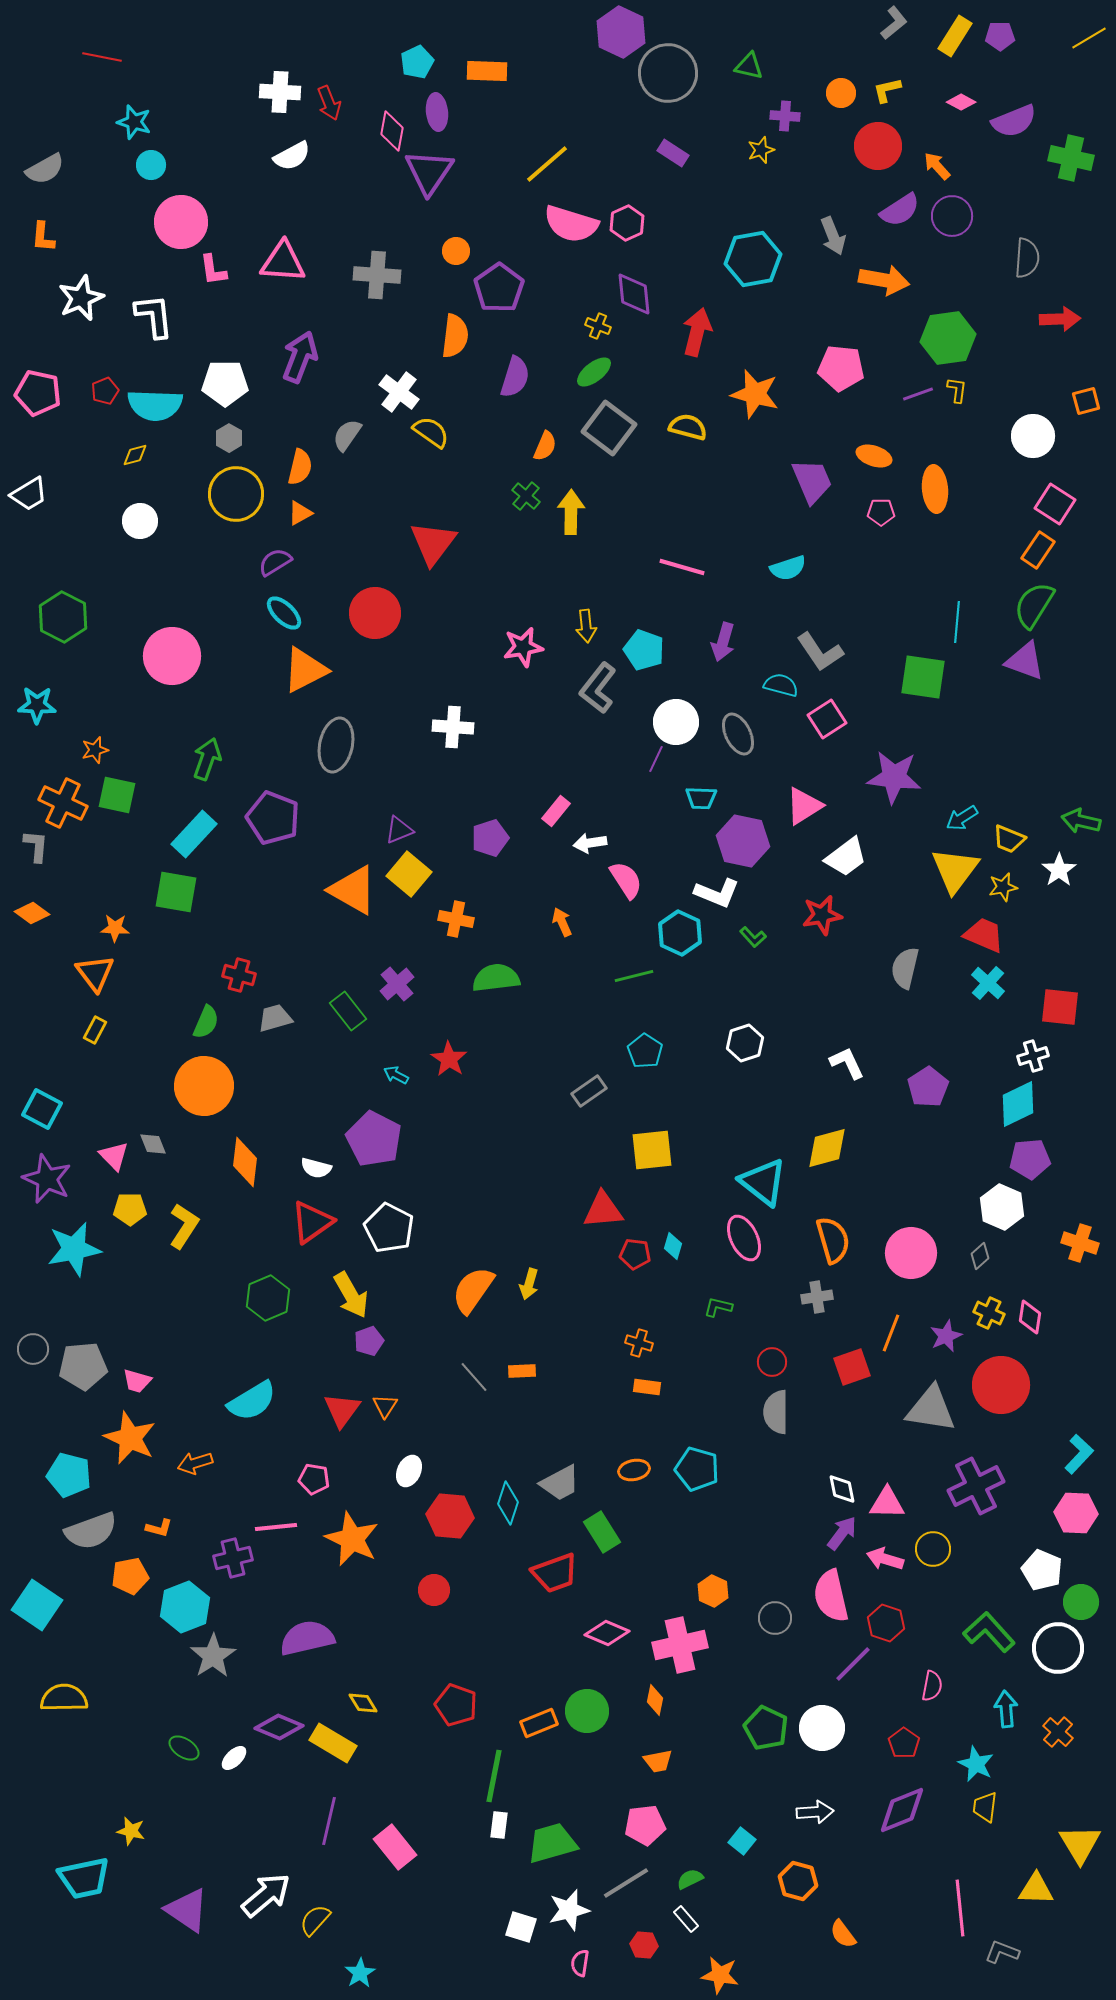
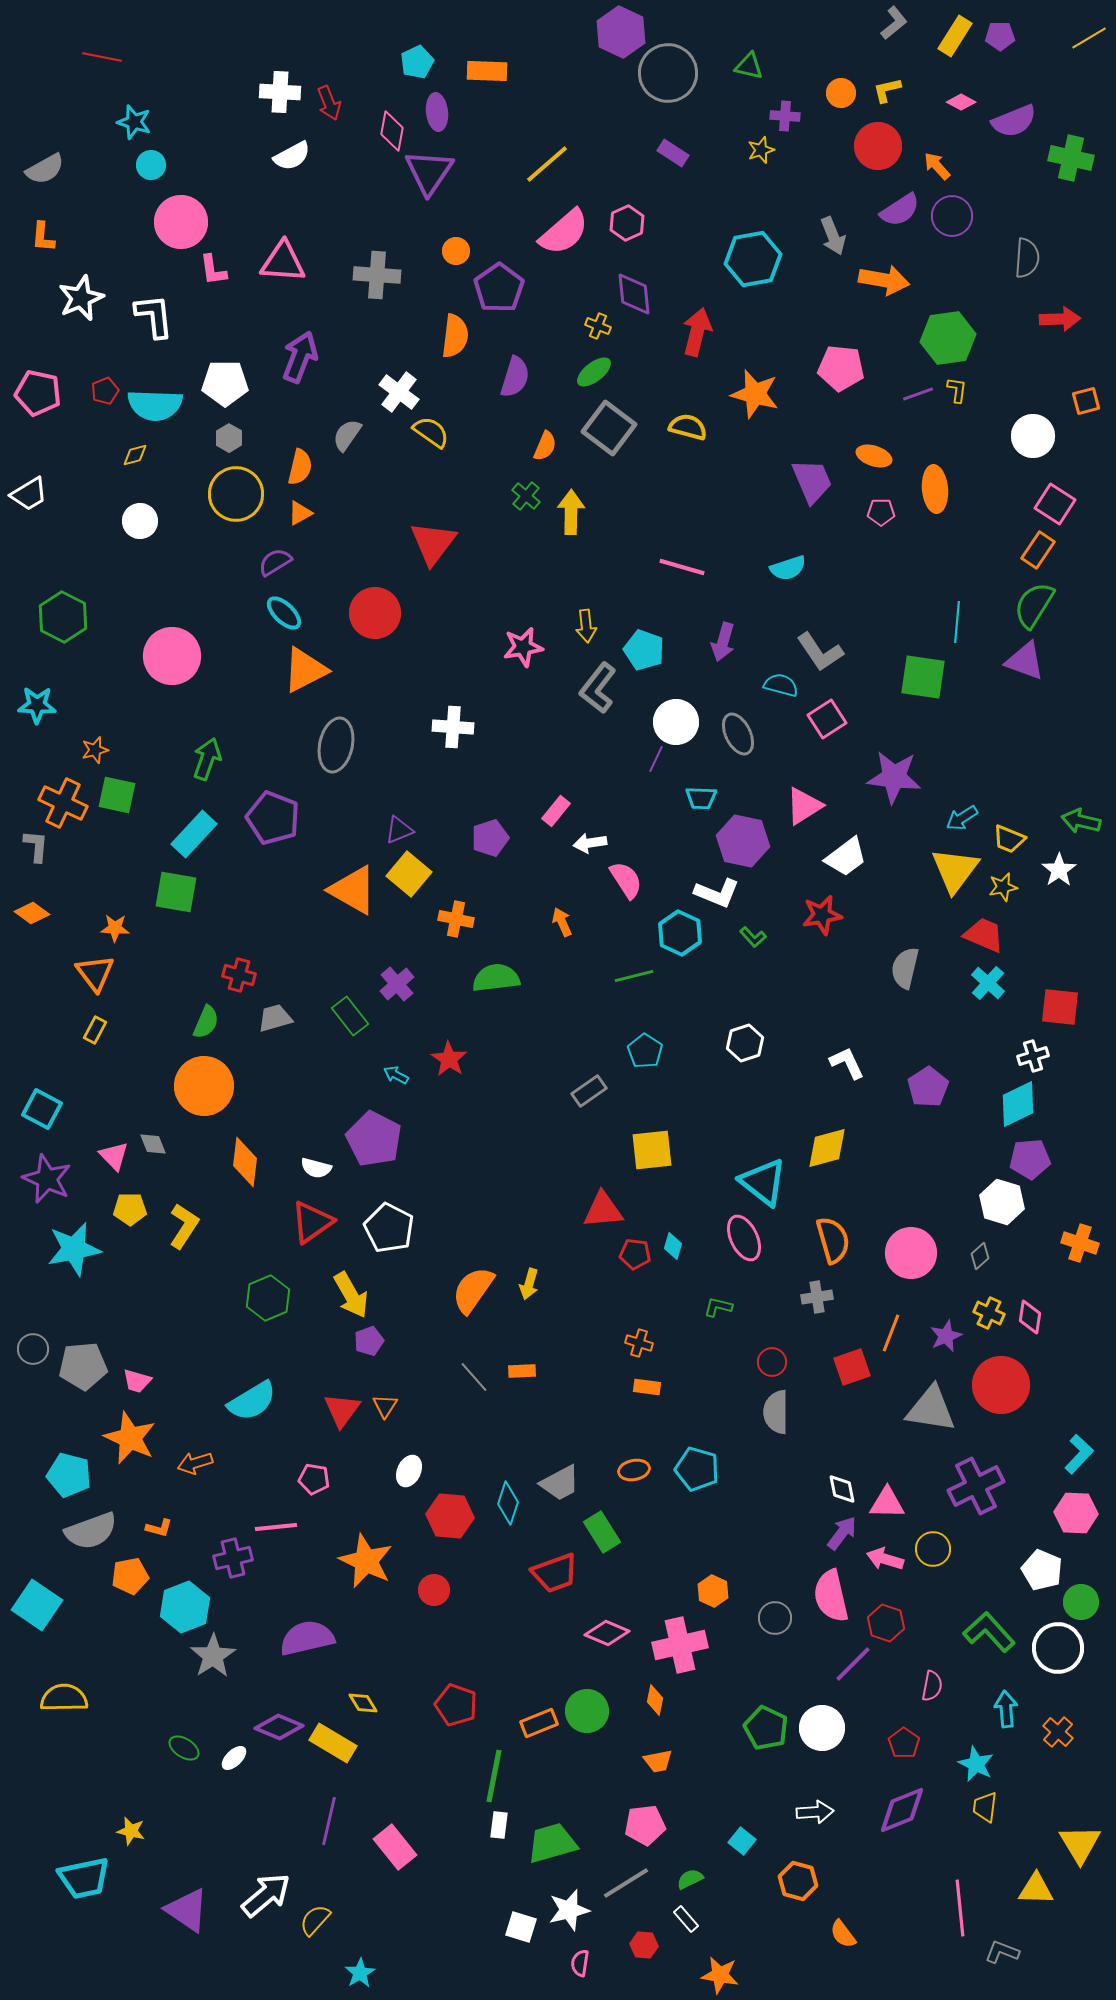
pink semicircle at (571, 224): moved 7 px left, 8 px down; rotated 58 degrees counterclockwise
green rectangle at (348, 1011): moved 2 px right, 5 px down
white hexagon at (1002, 1207): moved 5 px up; rotated 6 degrees counterclockwise
orange star at (352, 1539): moved 14 px right, 22 px down
